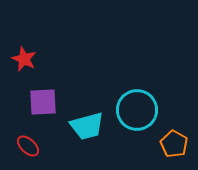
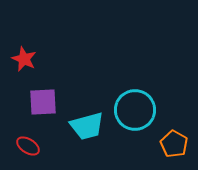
cyan circle: moved 2 px left
red ellipse: rotated 10 degrees counterclockwise
